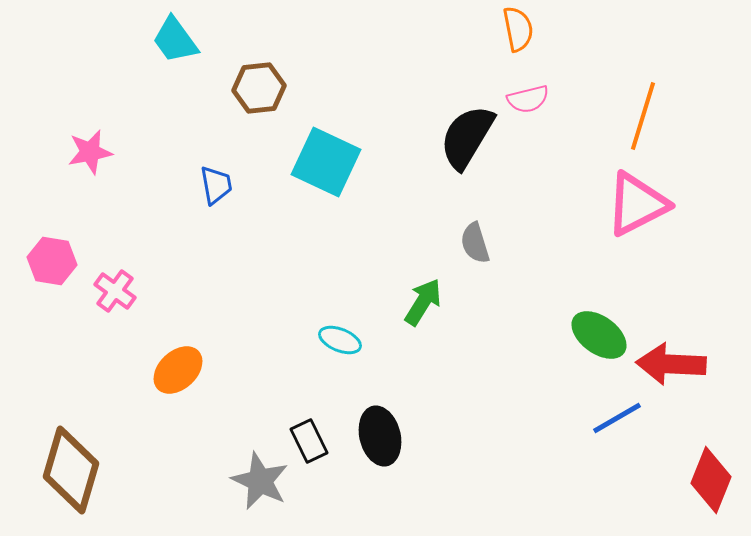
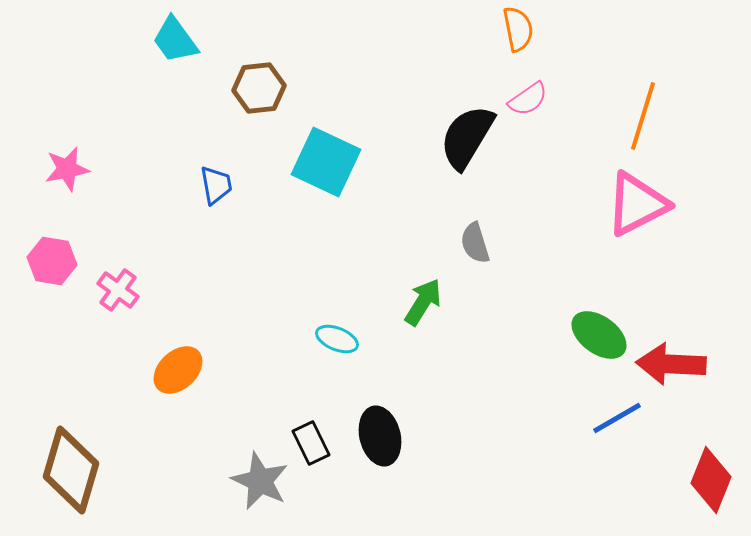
pink semicircle: rotated 21 degrees counterclockwise
pink star: moved 23 px left, 17 px down
pink cross: moved 3 px right, 1 px up
cyan ellipse: moved 3 px left, 1 px up
black rectangle: moved 2 px right, 2 px down
